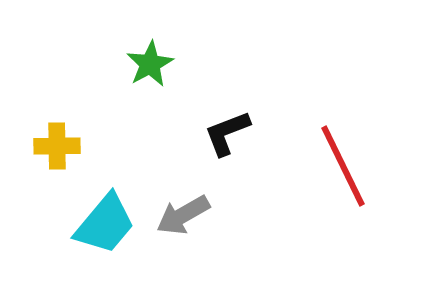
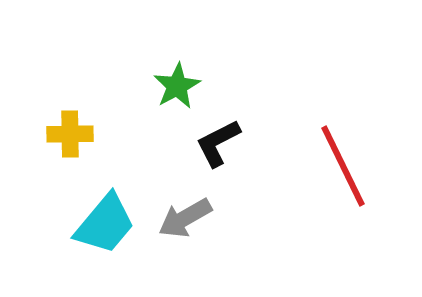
green star: moved 27 px right, 22 px down
black L-shape: moved 9 px left, 10 px down; rotated 6 degrees counterclockwise
yellow cross: moved 13 px right, 12 px up
gray arrow: moved 2 px right, 3 px down
